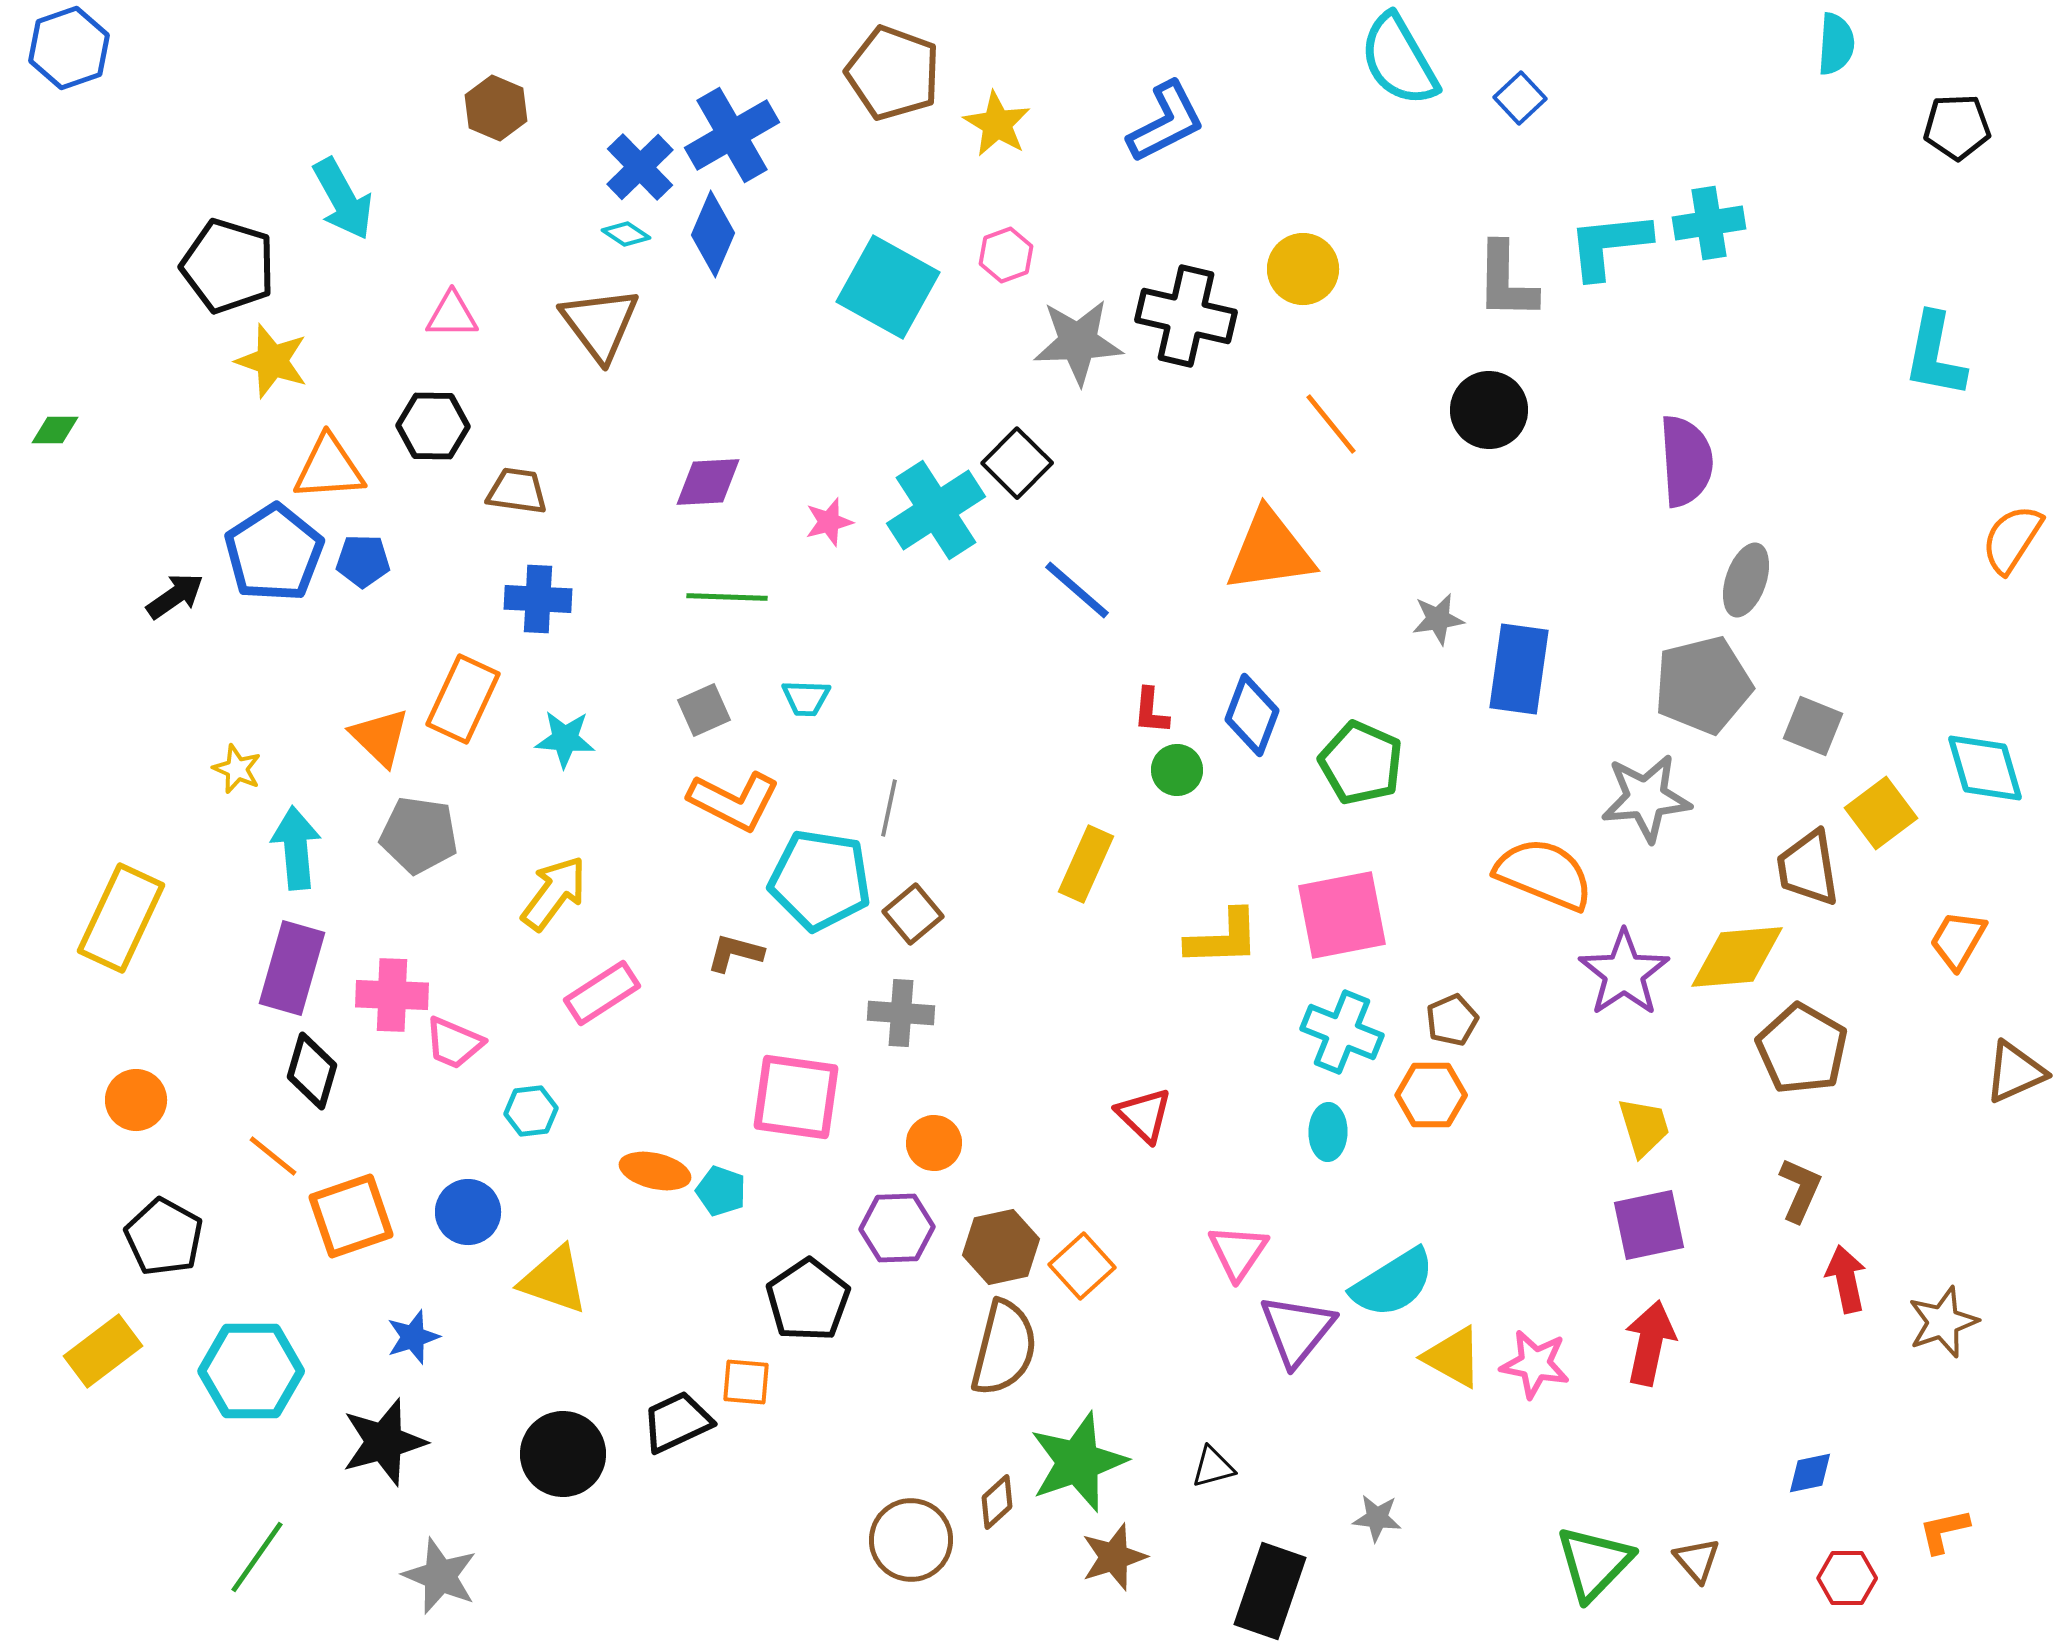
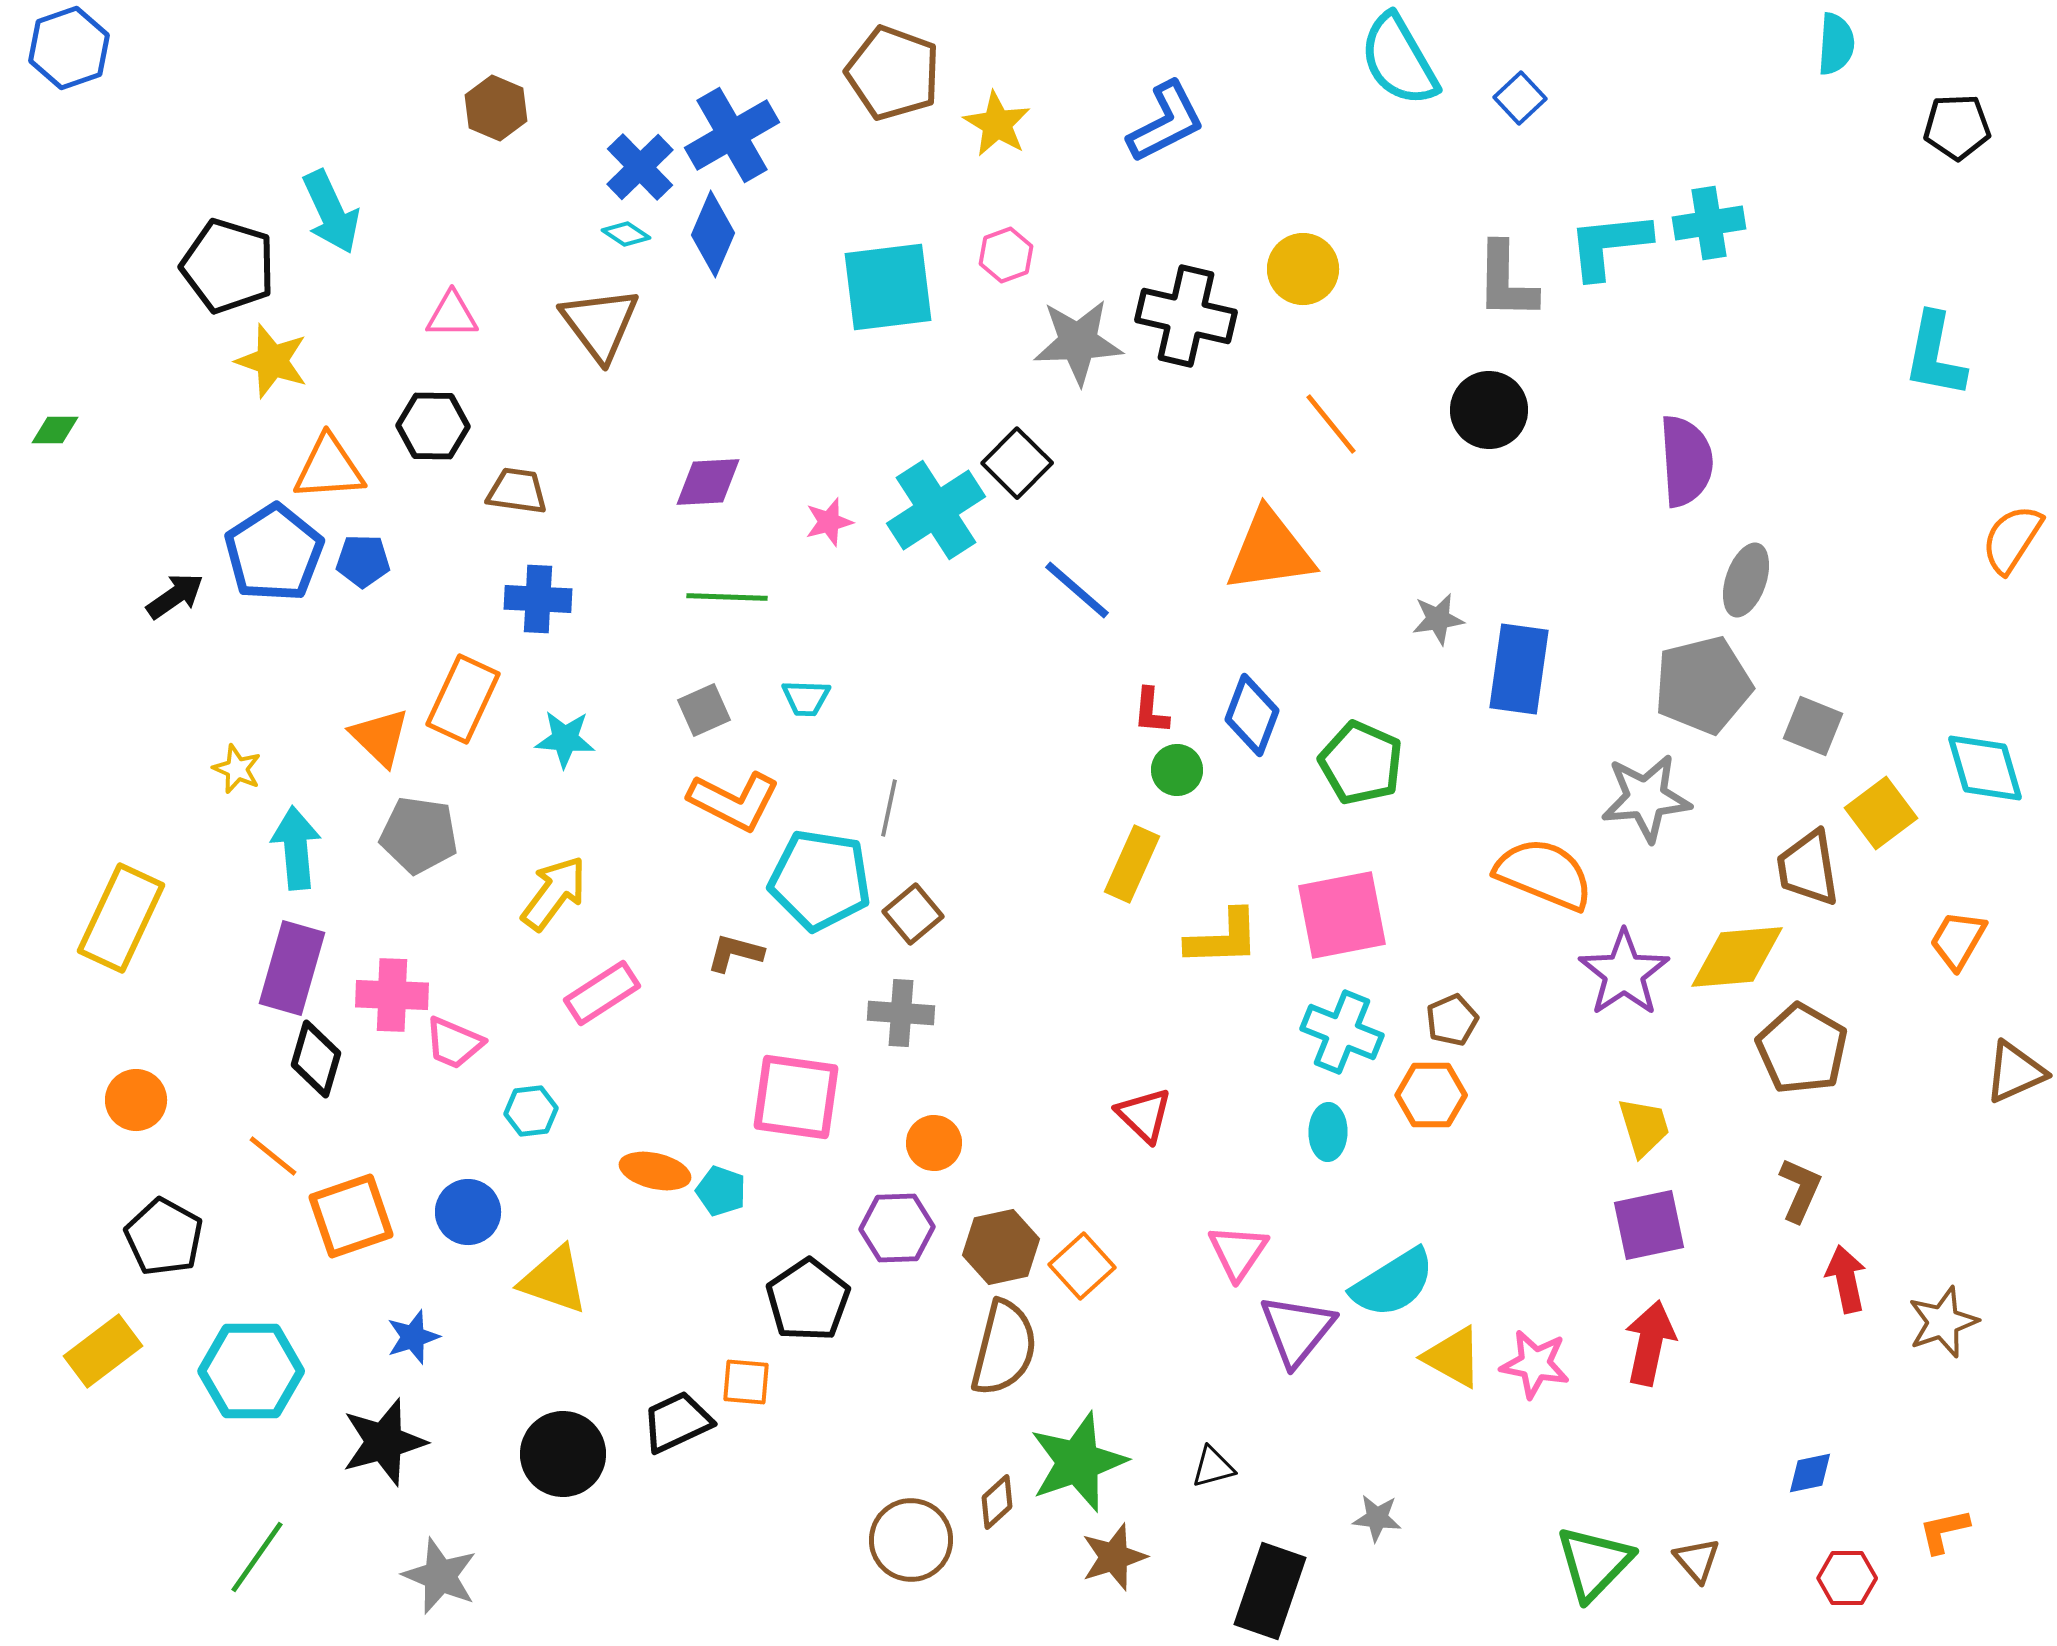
cyan arrow at (343, 199): moved 12 px left, 13 px down; rotated 4 degrees clockwise
cyan square at (888, 287): rotated 36 degrees counterclockwise
yellow rectangle at (1086, 864): moved 46 px right
black diamond at (312, 1071): moved 4 px right, 12 px up
